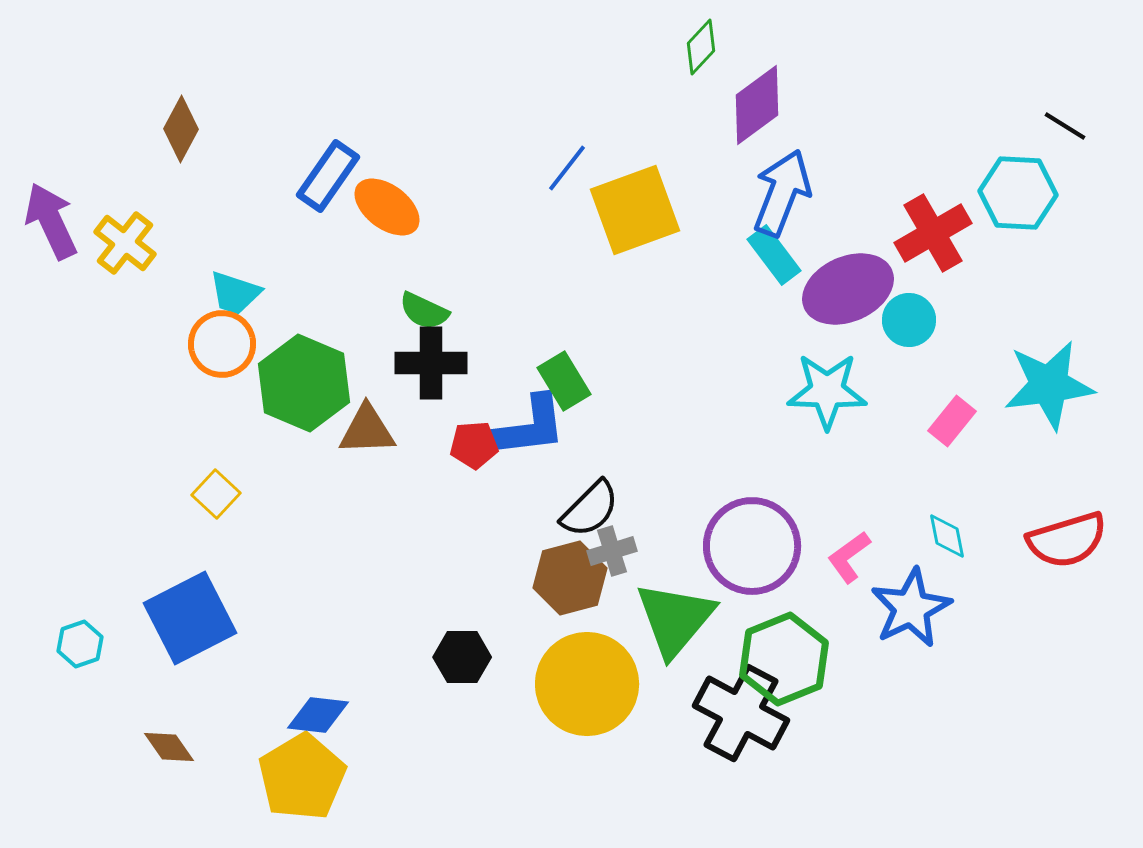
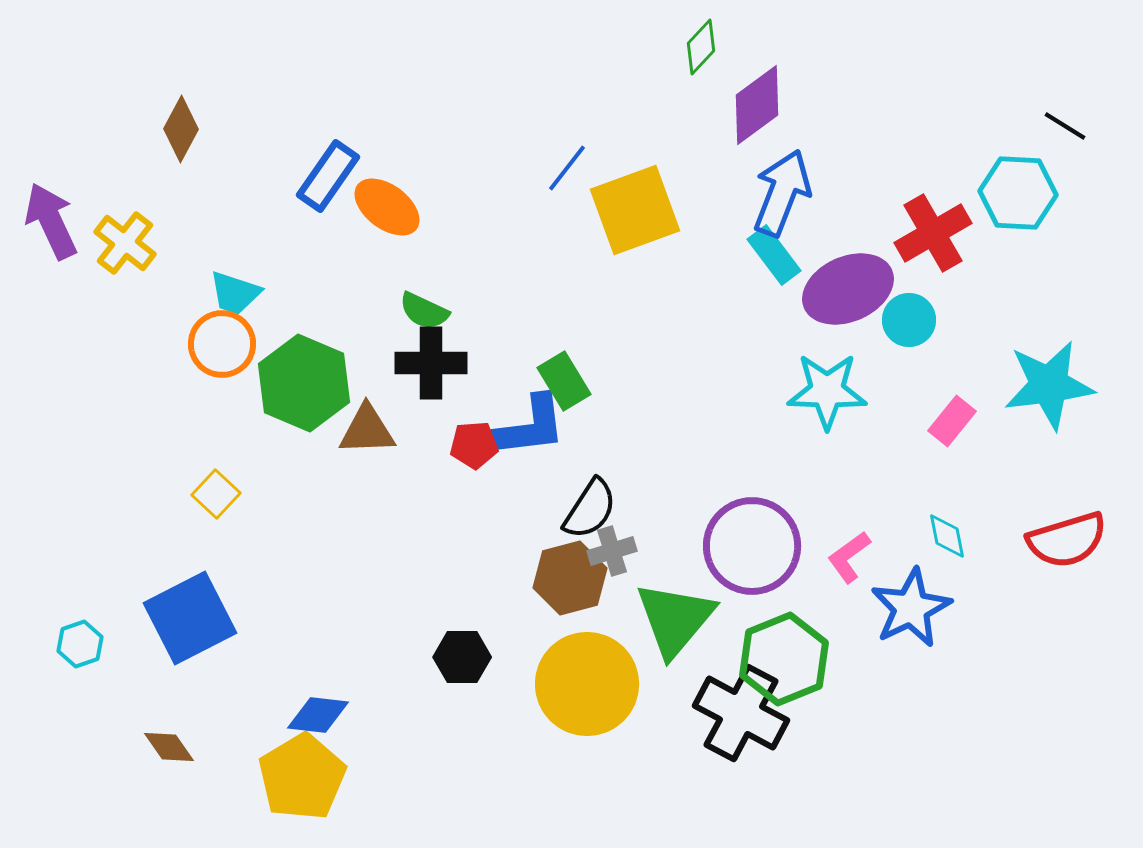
black semicircle at (590, 509): rotated 12 degrees counterclockwise
